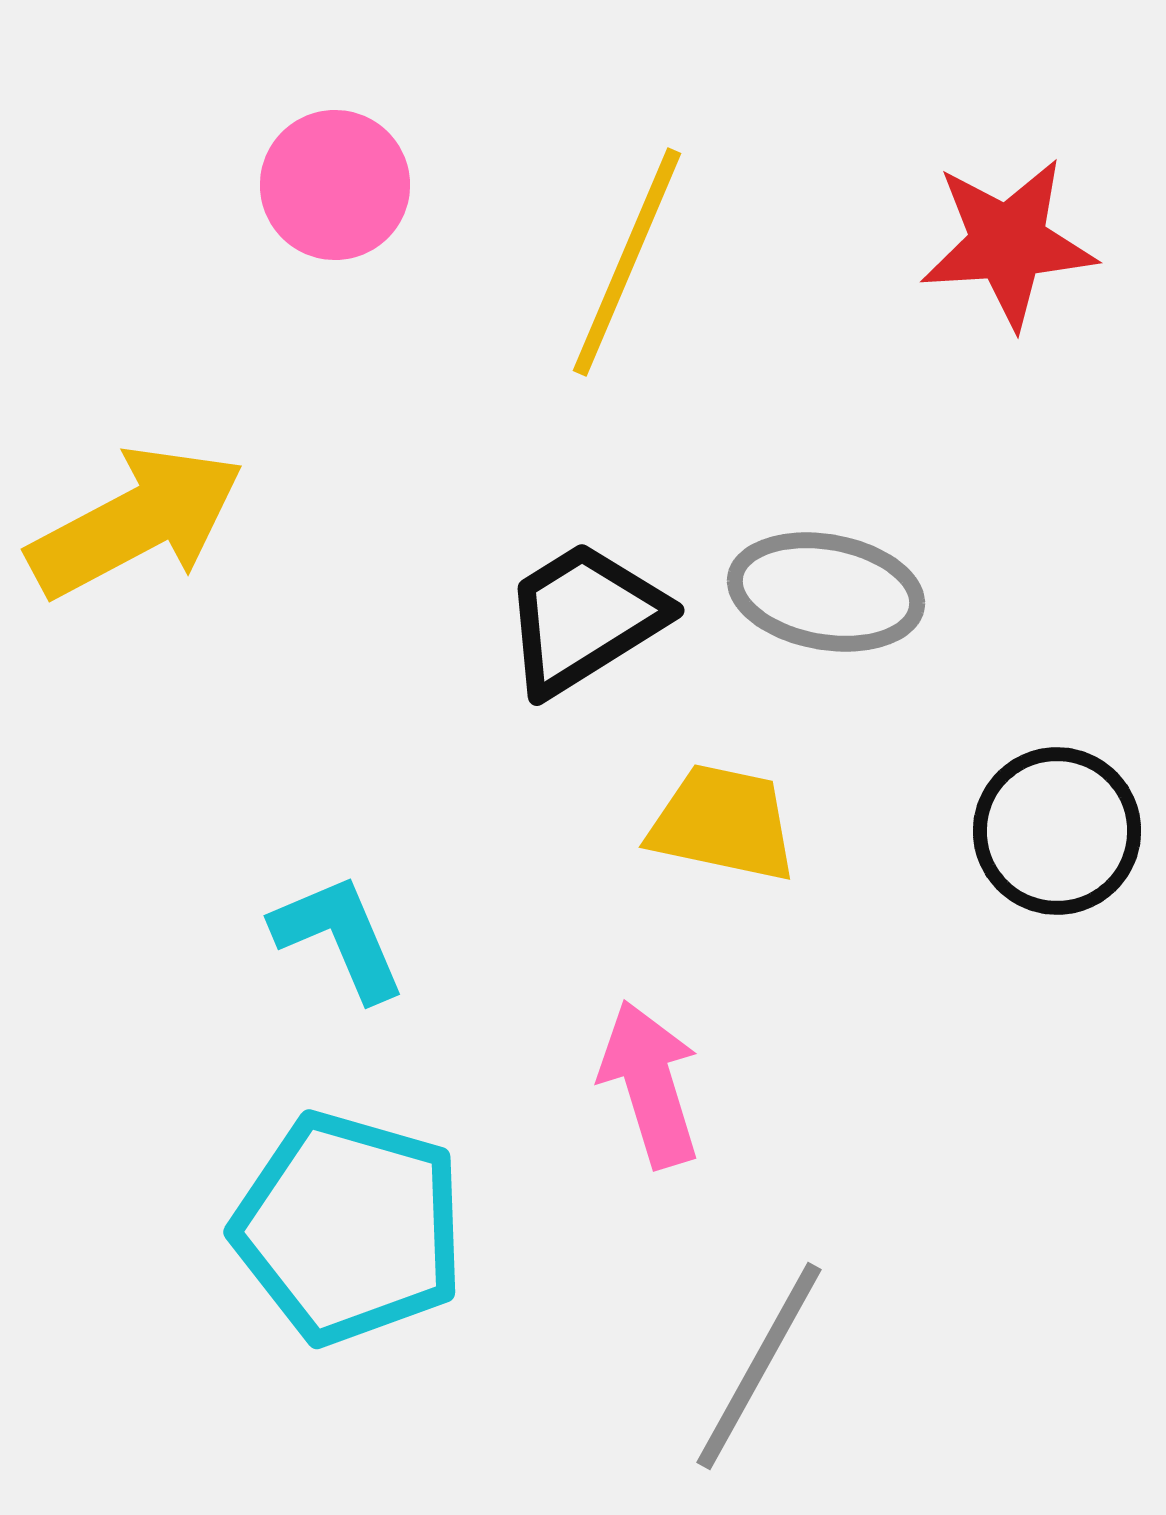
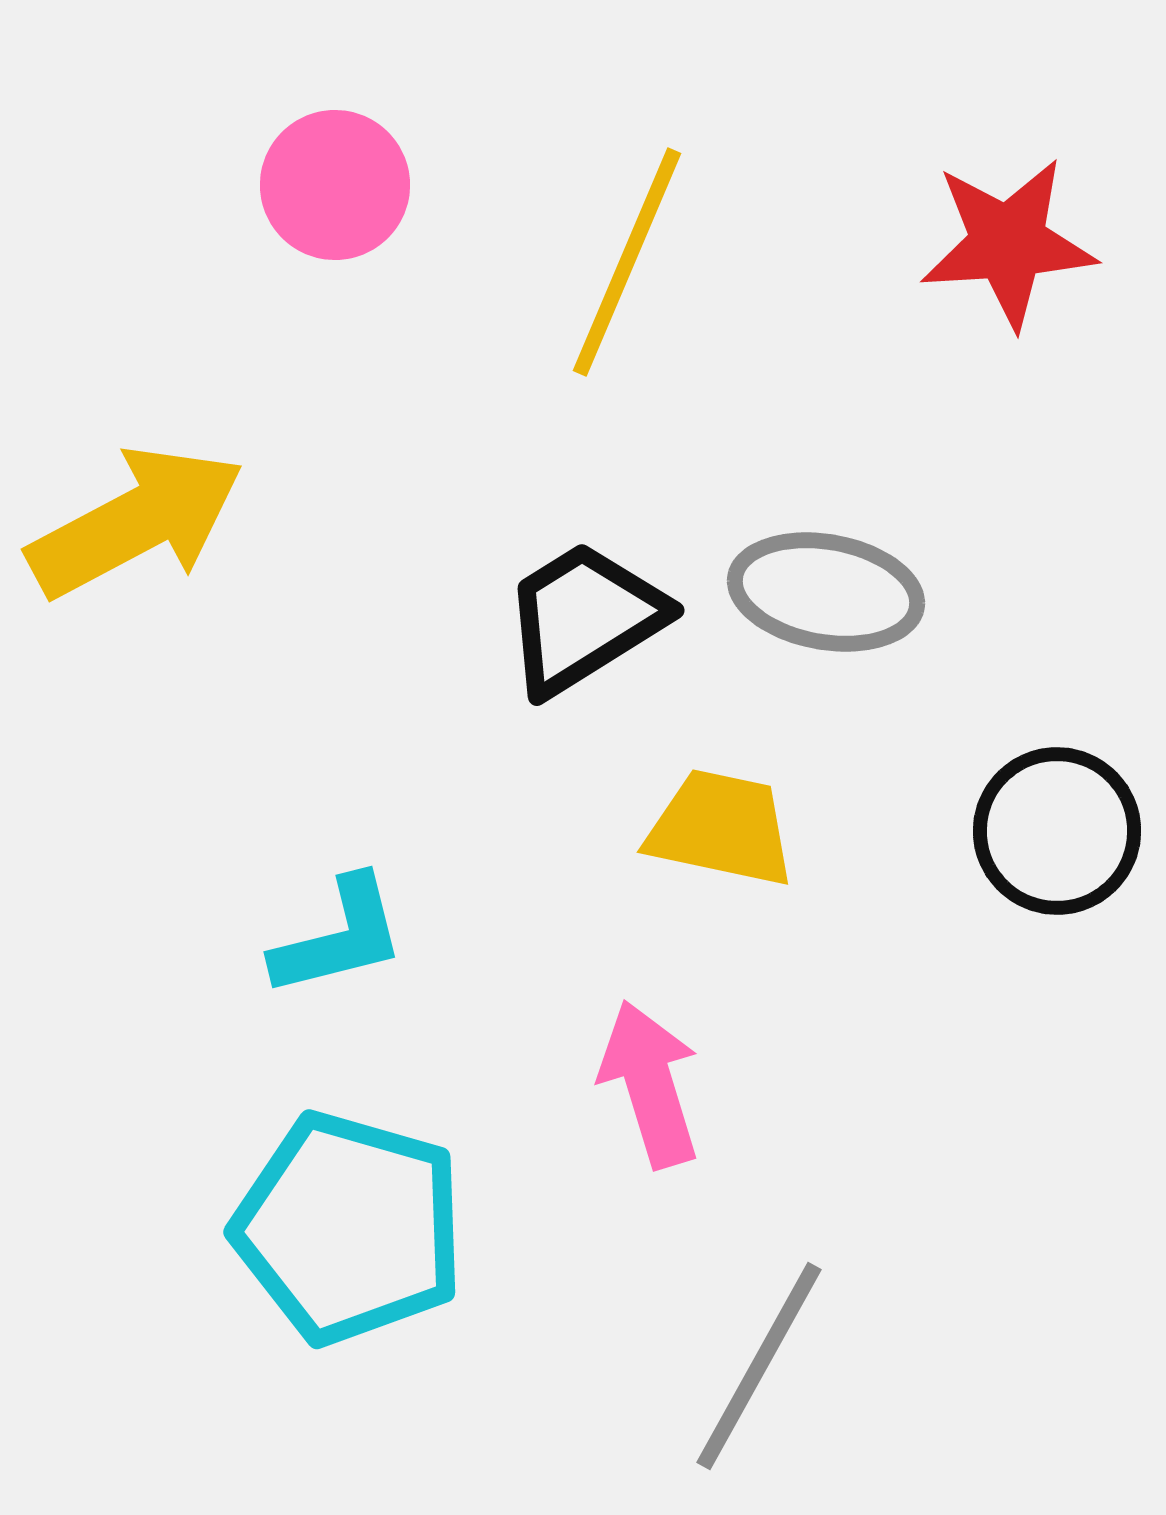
yellow trapezoid: moved 2 px left, 5 px down
cyan L-shape: rotated 99 degrees clockwise
